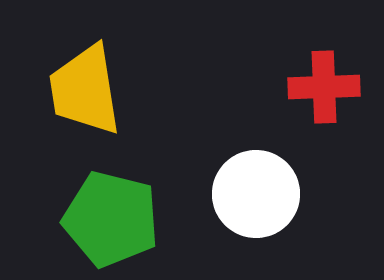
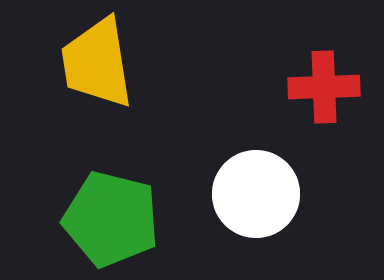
yellow trapezoid: moved 12 px right, 27 px up
